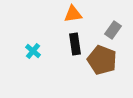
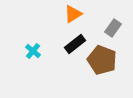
orange triangle: rotated 24 degrees counterclockwise
gray rectangle: moved 2 px up
black rectangle: rotated 60 degrees clockwise
